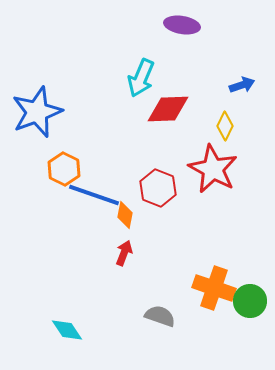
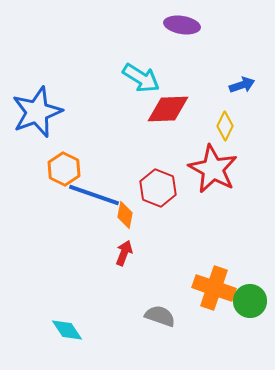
cyan arrow: rotated 81 degrees counterclockwise
